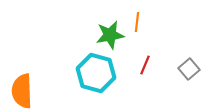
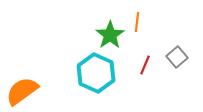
green star: rotated 24 degrees counterclockwise
gray square: moved 12 px left, 12 px up
cyan hexagon: rotated 9 degrees clockwise
orange semicircle: rotated 56 degrees clockwise
